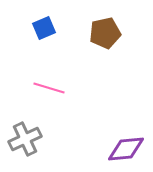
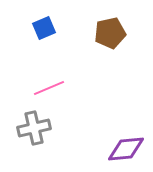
brown pentagon: moved 5 px right
pink line: rotated 40 degrees counterclockwise
gray cross: moved 9 px right, 11 px up; rotated 12 degrees clockwise
